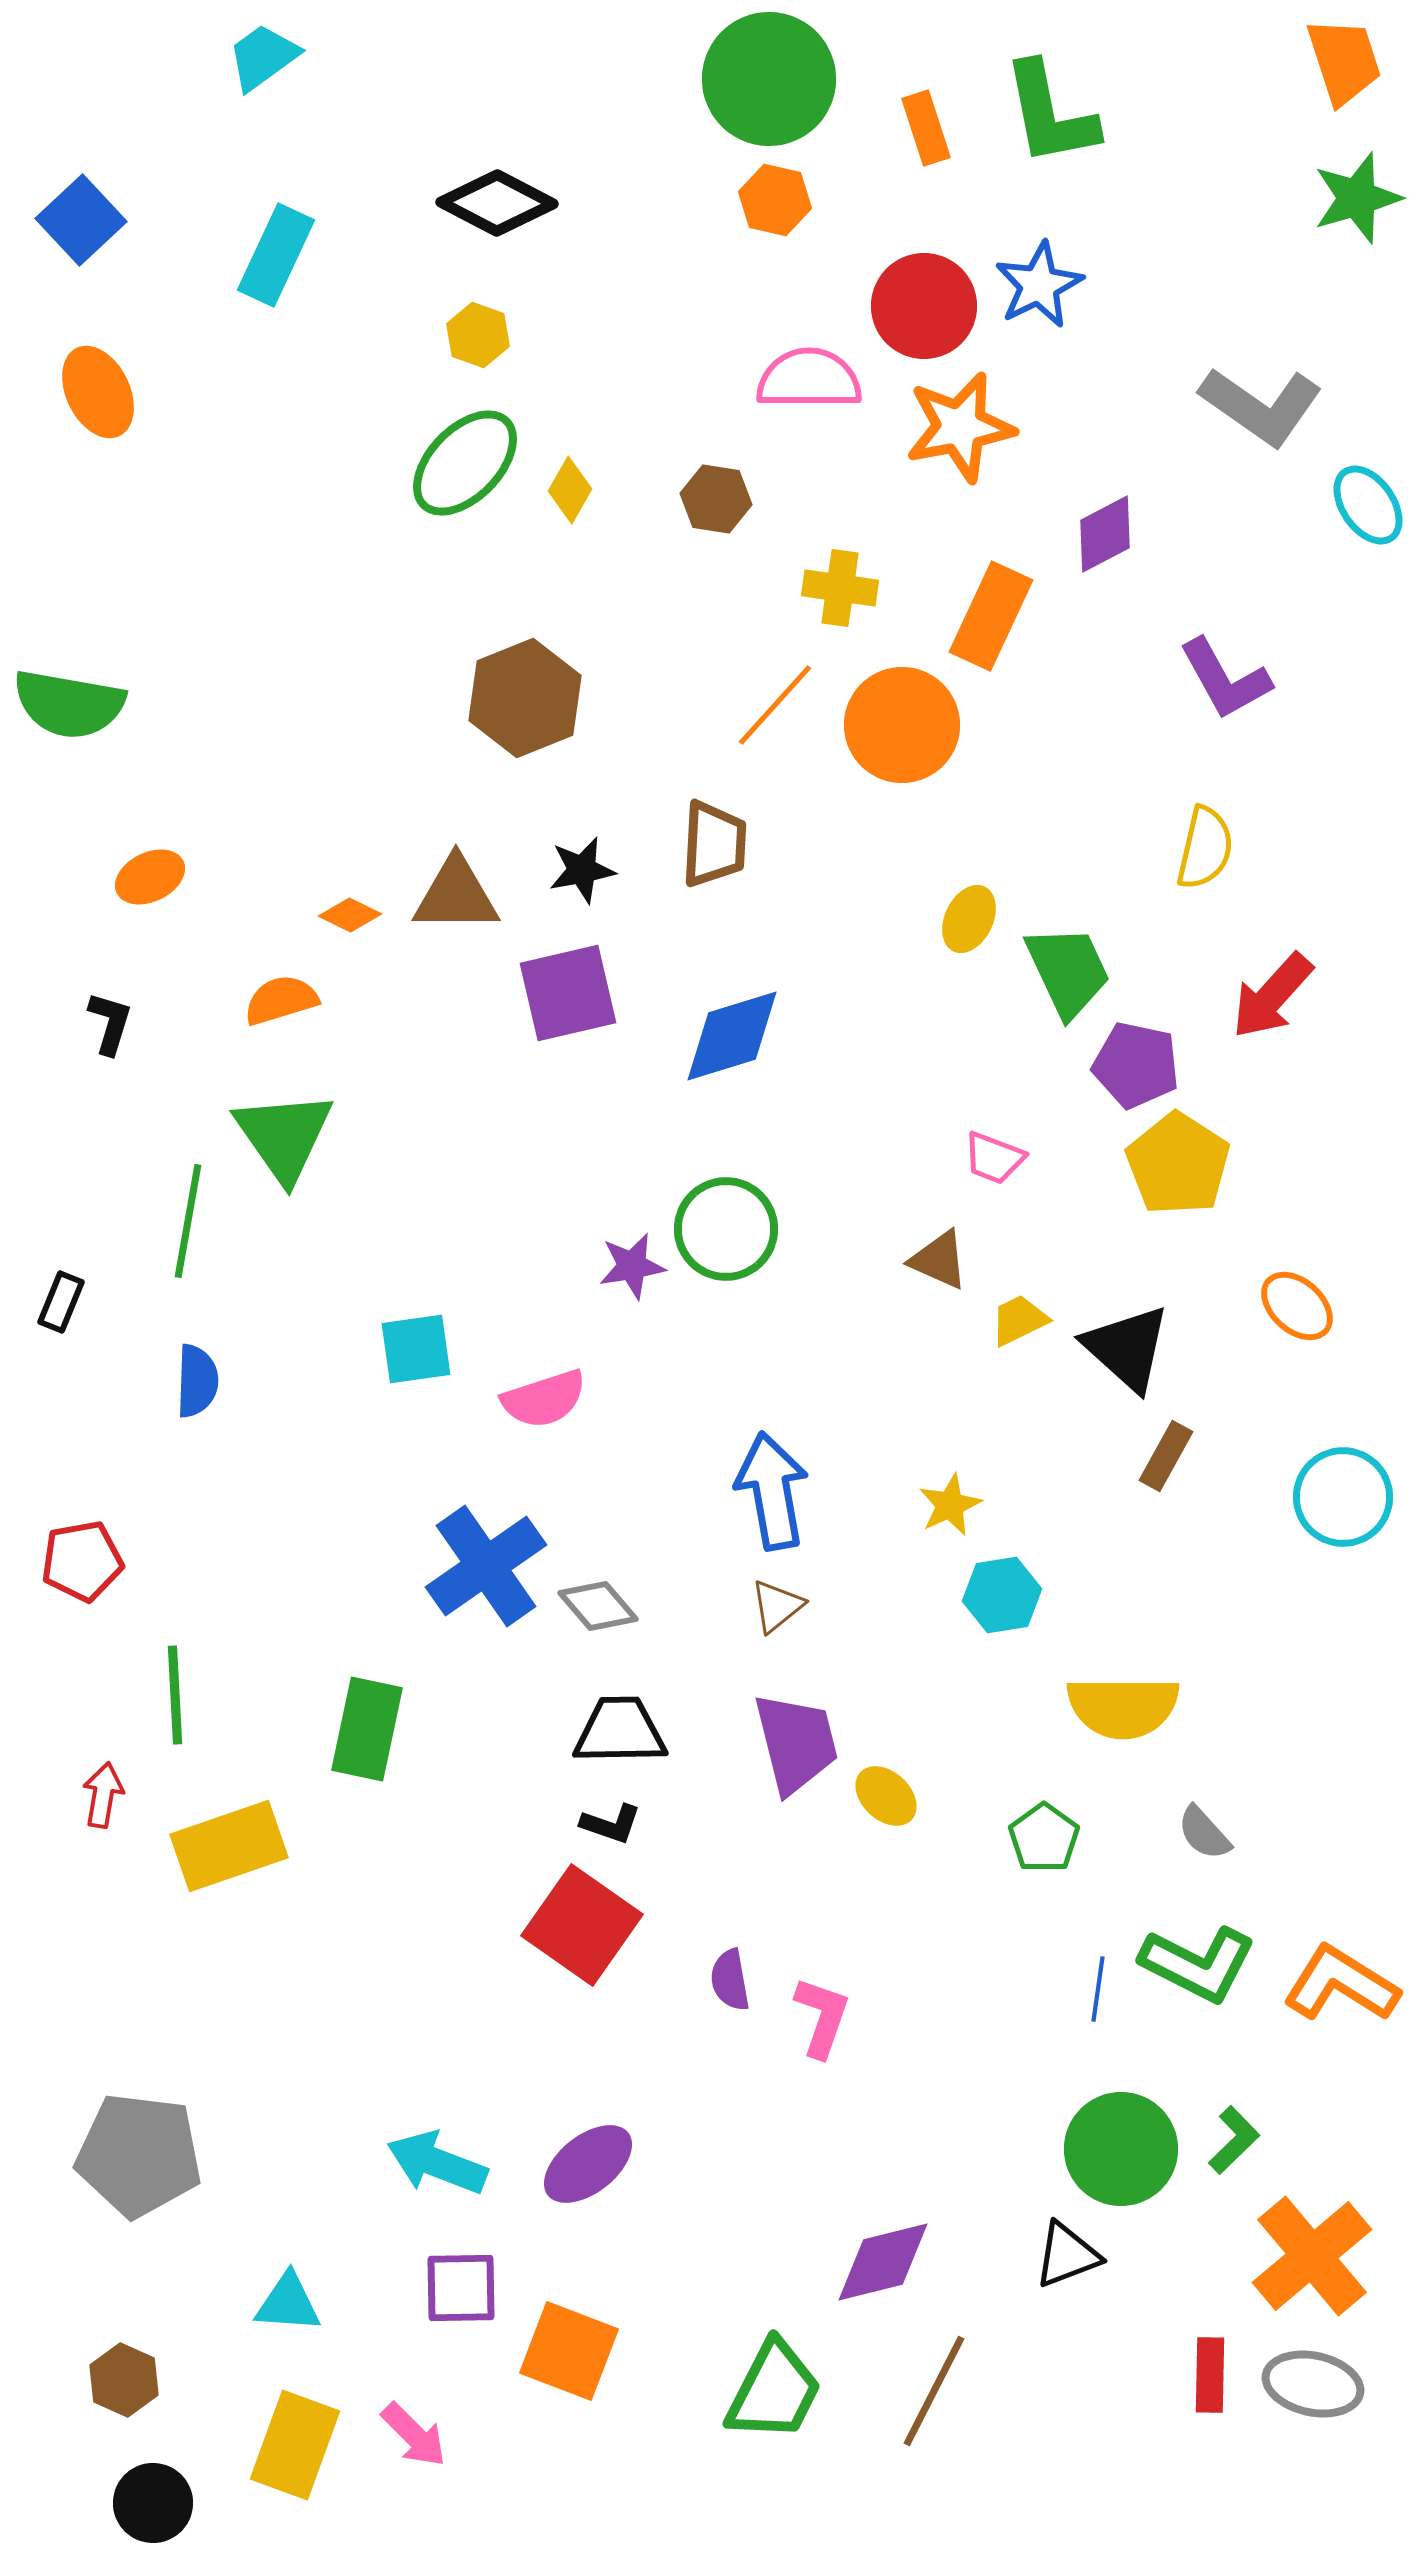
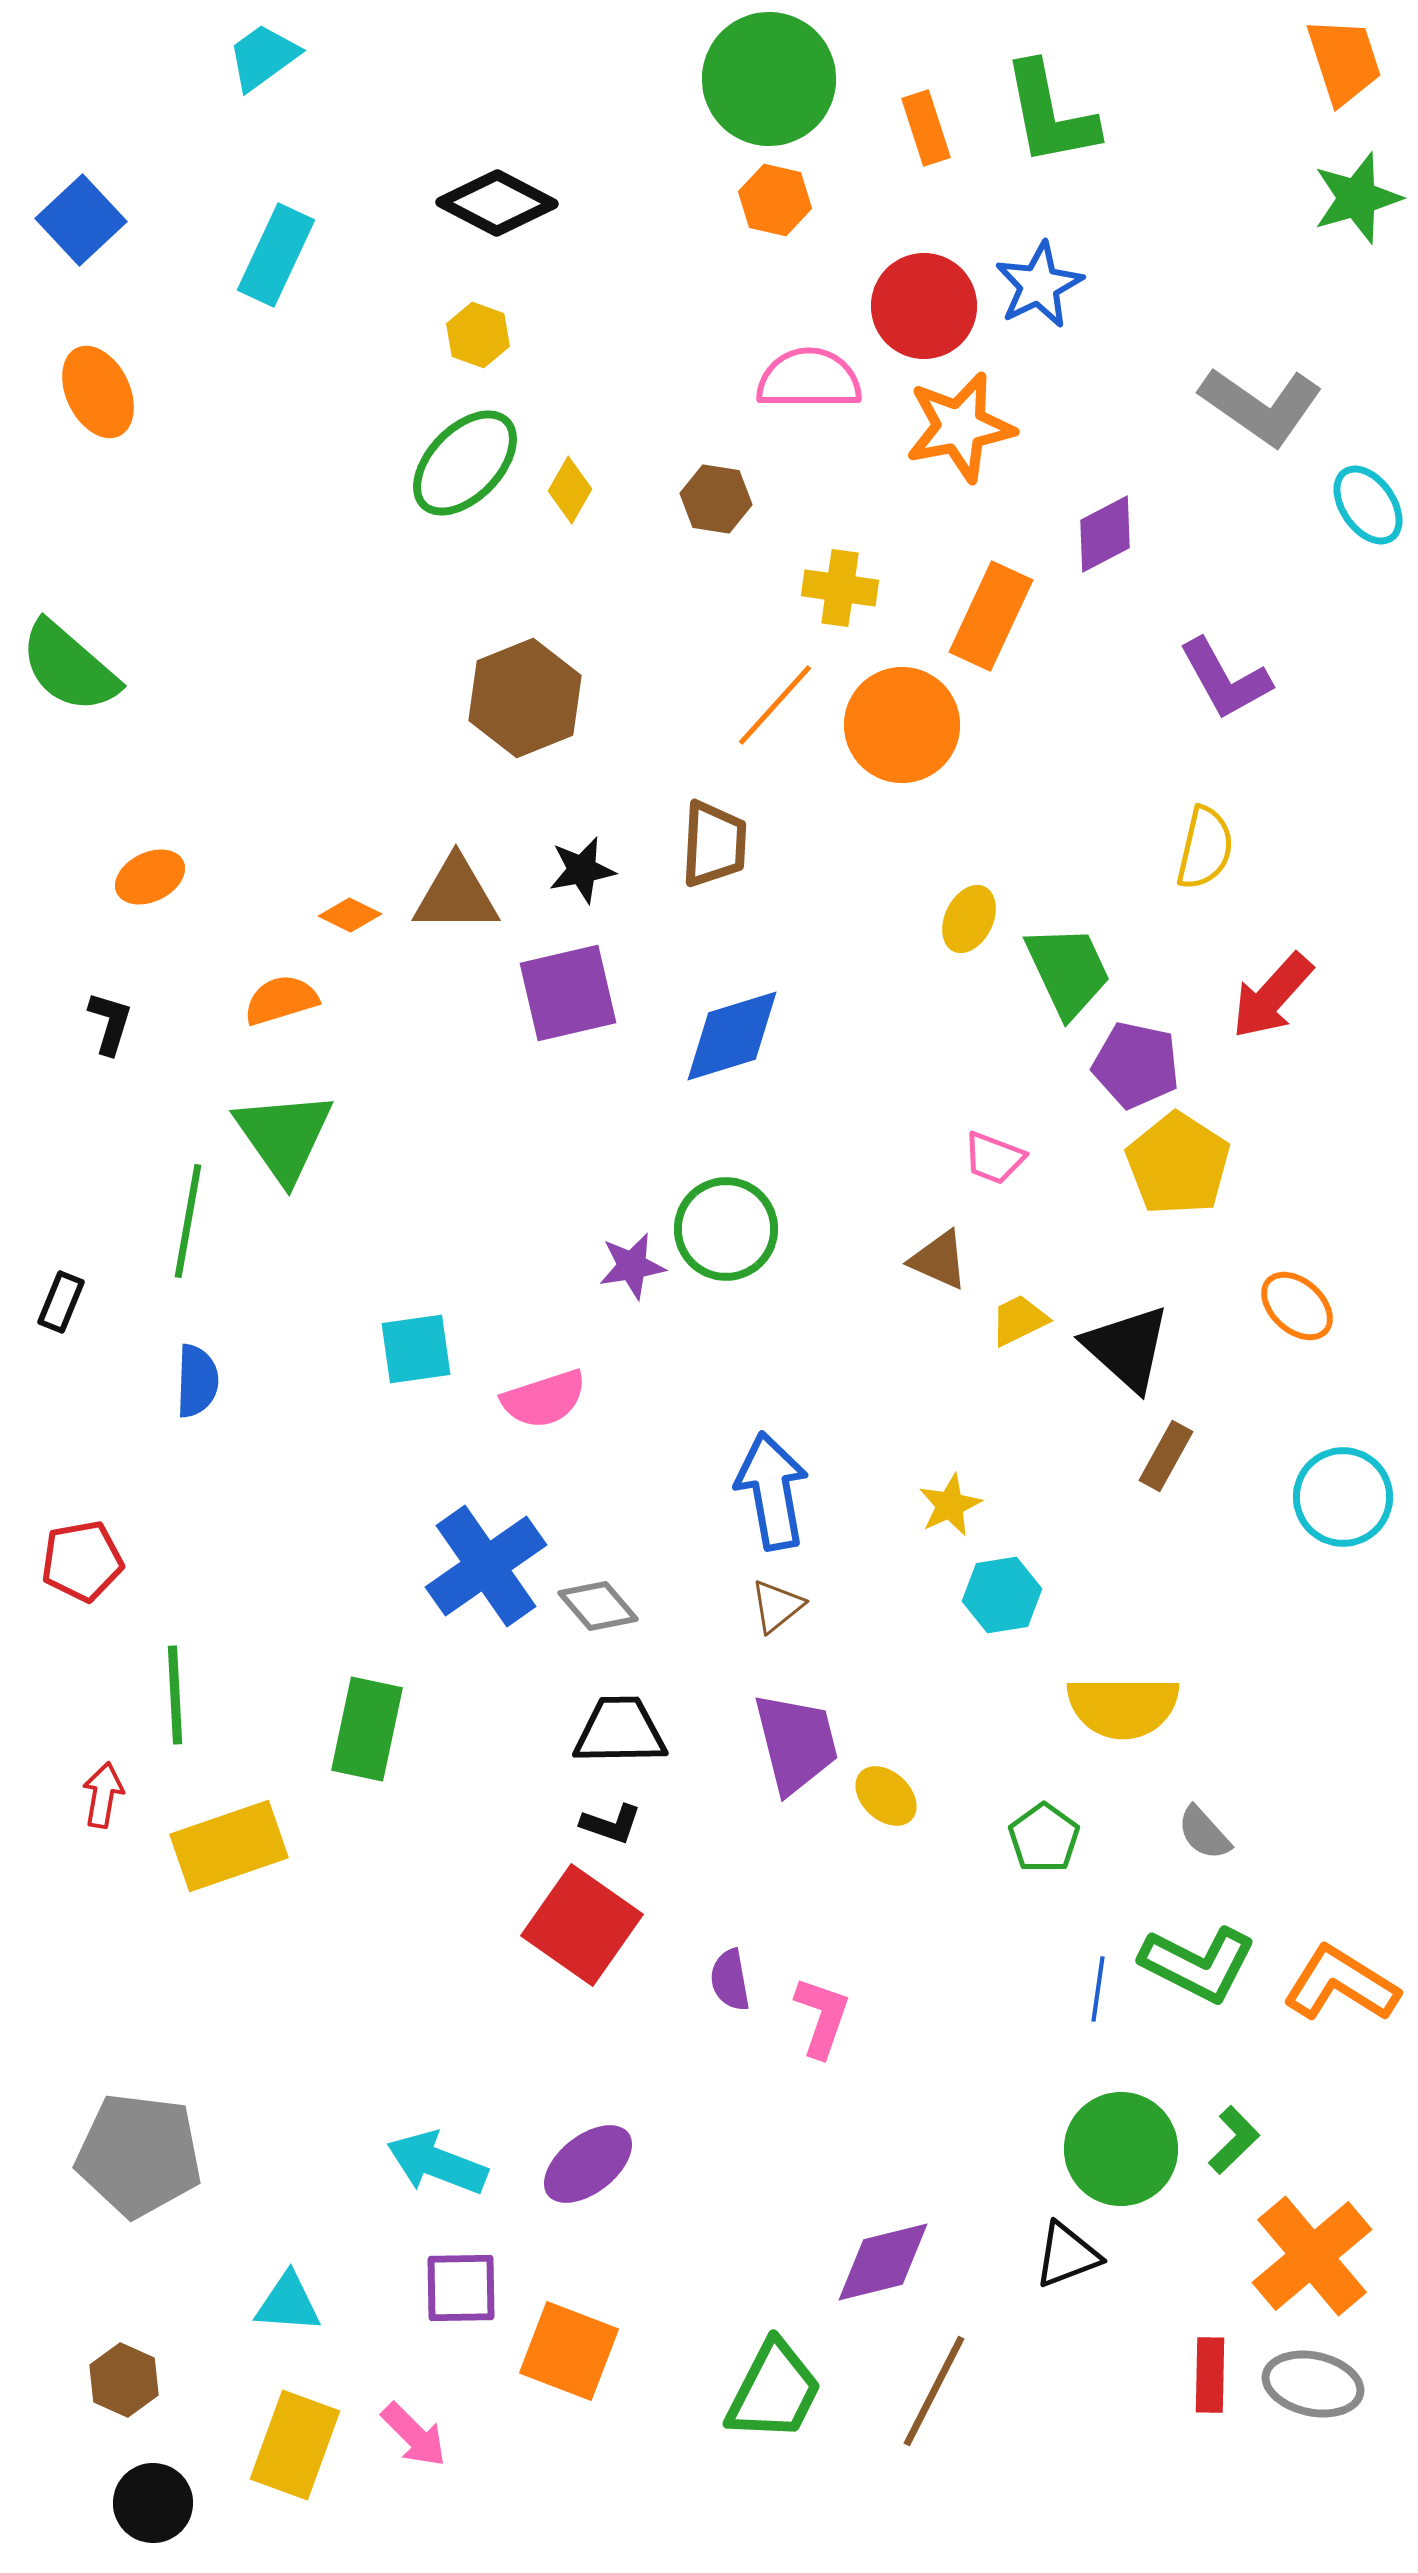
green semicircle at (69, 704): moved 37 px up; rotated 31 degrees clockwise
